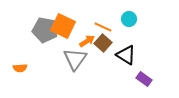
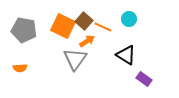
gray pentagon: moved 21 px left
brown square: moved 19 px left, 22 px up
